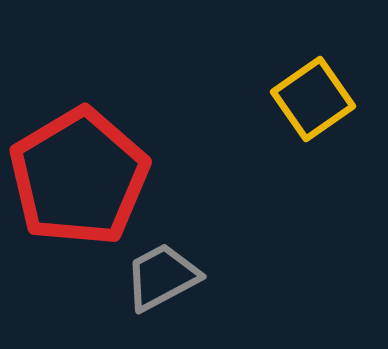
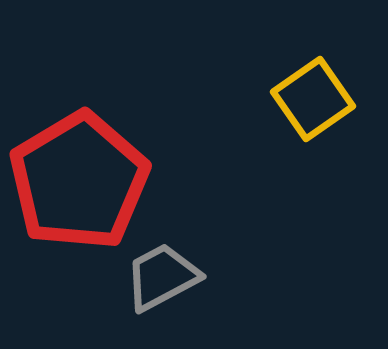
red pentagon: moved 4 px down
